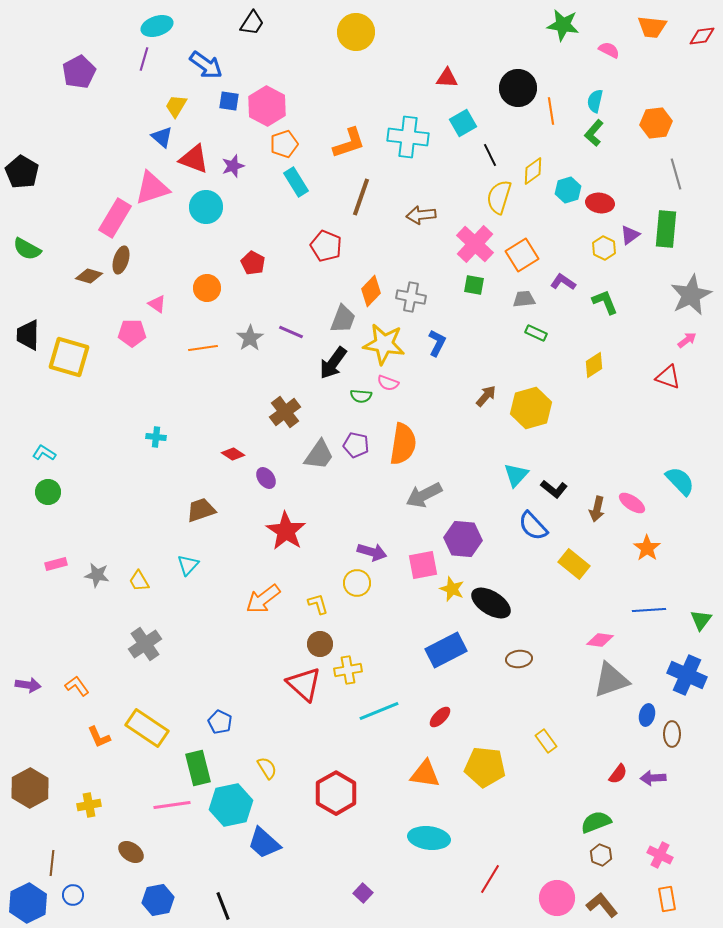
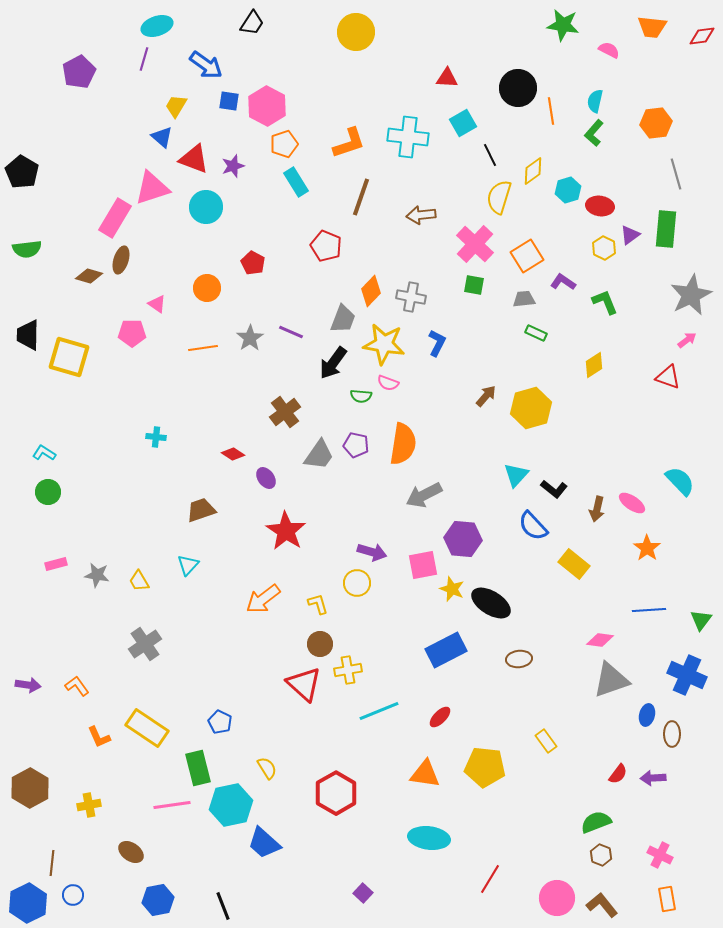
red ellipse at (600, 203): moved 3 px down
green semicircle at (27, 249): rotated 36 degrees counterclockwise
orange square at (522, 255): moved 5 px right, 1 px down
